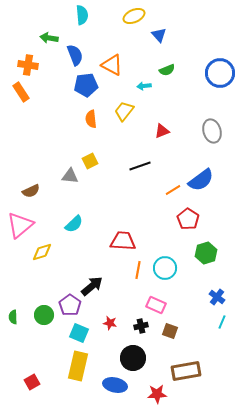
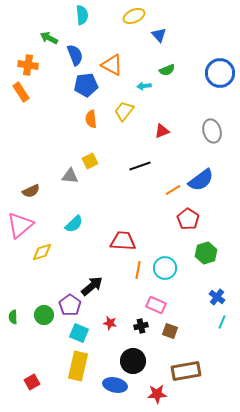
green arrow at (49, 38): rotated 18 degrees clockwise
black circle at (133, 358): moved 3 px down
